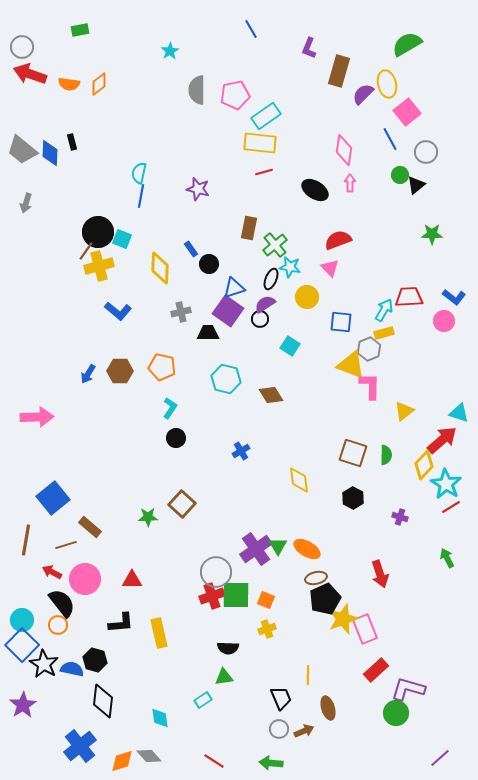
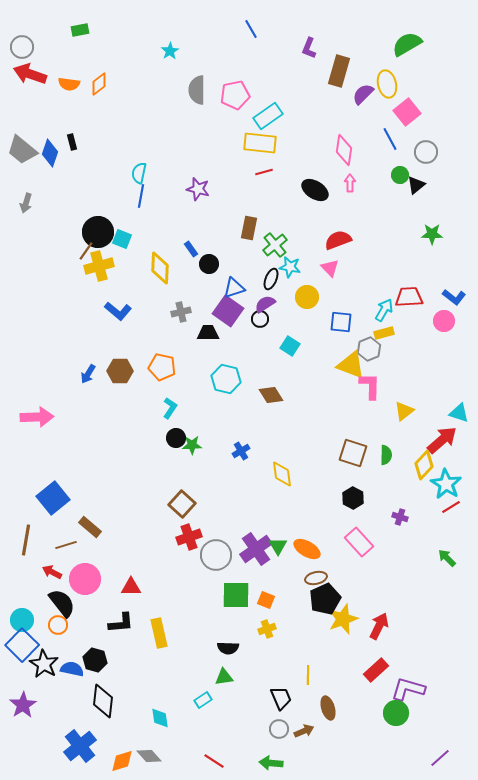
cyan rectangle at (266, 116): moved 2 px right
blue diamond at (50, 153): rotated 16 degrees clockwise
yellow diamond at (299, 480): moved 17 px left, 6 px up
green star at (148, 517): moved 44 px right, 72 px up
green arrow at (447, 558): rotated 18 degrees counterclockwise
gray circle at (216, 572): moved 17 px up
red arrow at (380, 574): moved 1 px left, 52 px down; rotated 136 degrees counterclockwise
red triangle at (132, 580): moved 1 px left, 7 px down
red cross at (212, 596): moved 23 px left, 59 px up
pink rectangle at (365, 629): moved 6 px left, 87 px up; rotated 20 degrees counterclockwise
